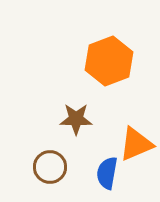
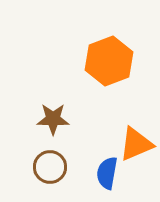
brown star: moved 23 px left
